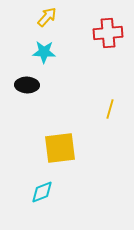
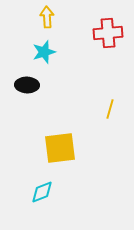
yellow arrow: rotated 45 degrees counterclockwise
cyan star: rotated 20 degrees counterclockwise
